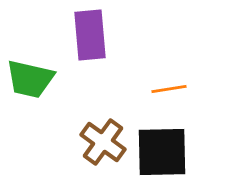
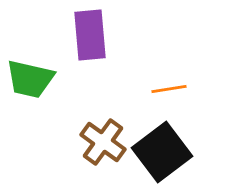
black square: rotated 36 degrees counterclockwise
